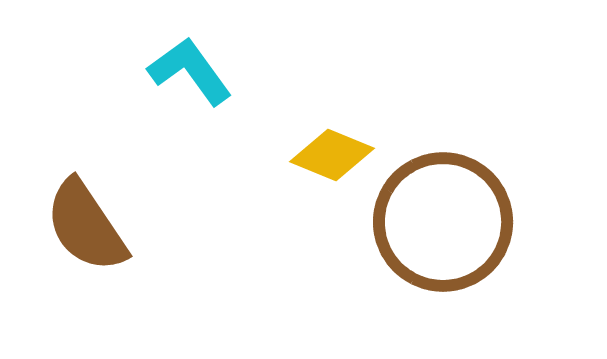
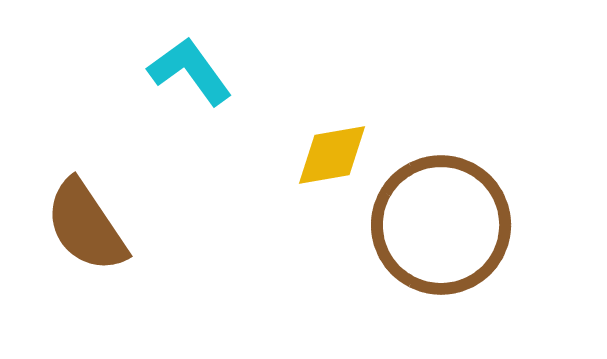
yellow diamond: rotated 32 degrees counterclockwise
brown circle: moved 2 px left, 3 px down
